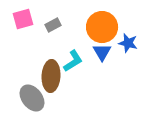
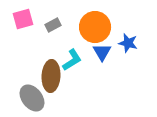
orange circle: moved 7 px left
cyan L-shape: moved 1 px left, 1 px up
